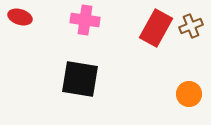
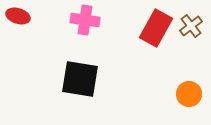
red ellipse: moved 2 px left, 1 px up
brown cross: rotated 15 degrees counterclockwise
